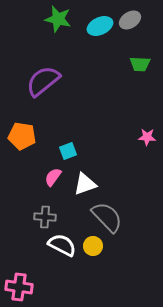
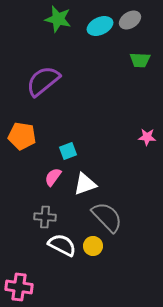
green trapezoid: moved 4 px up
